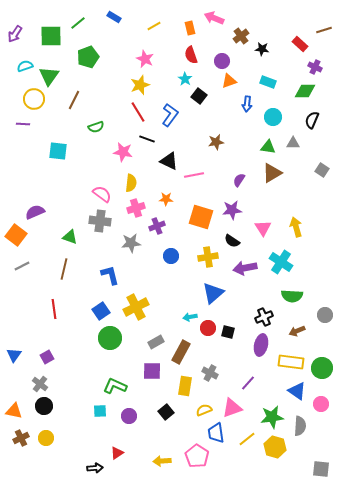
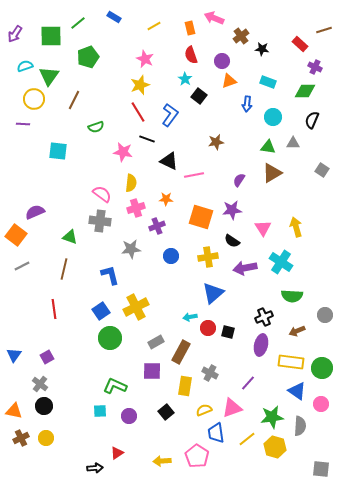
gray star at (131, 243): moved 6 px down
